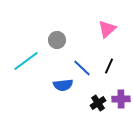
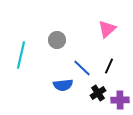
cyan line: moved 5 px left, 6 px up; rotated 40 degrees counterclockwise
purple cross: moved 1 px left, 1 px down
black cross: moved 10 px up
